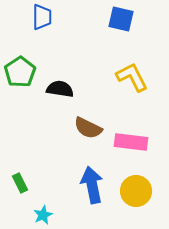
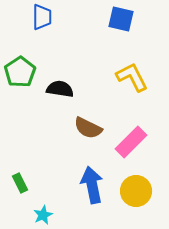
pink rectangle: rotated 52 degrees counterclockwise
